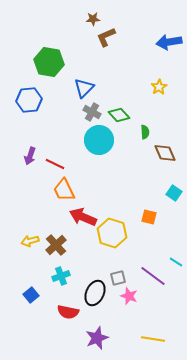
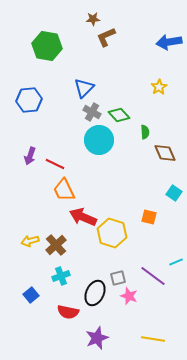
green hexagon: moved 2 px left, 16 px up
cyan line: rotated 56 degrees counterclockwise
